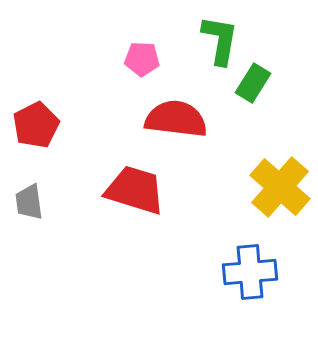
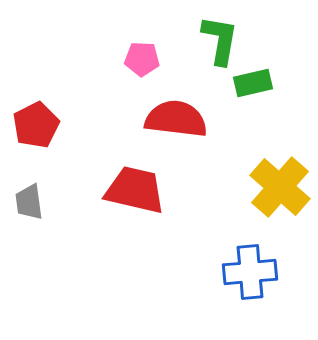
green rectangle: rotated 45 degrees clockwise
red trapezoid: rotated 4 degrees counterclockwise
